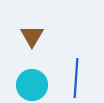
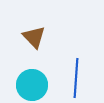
brown triangle: moved 2 px right, 1 px down; rotated 15 degrees counterclockwise
